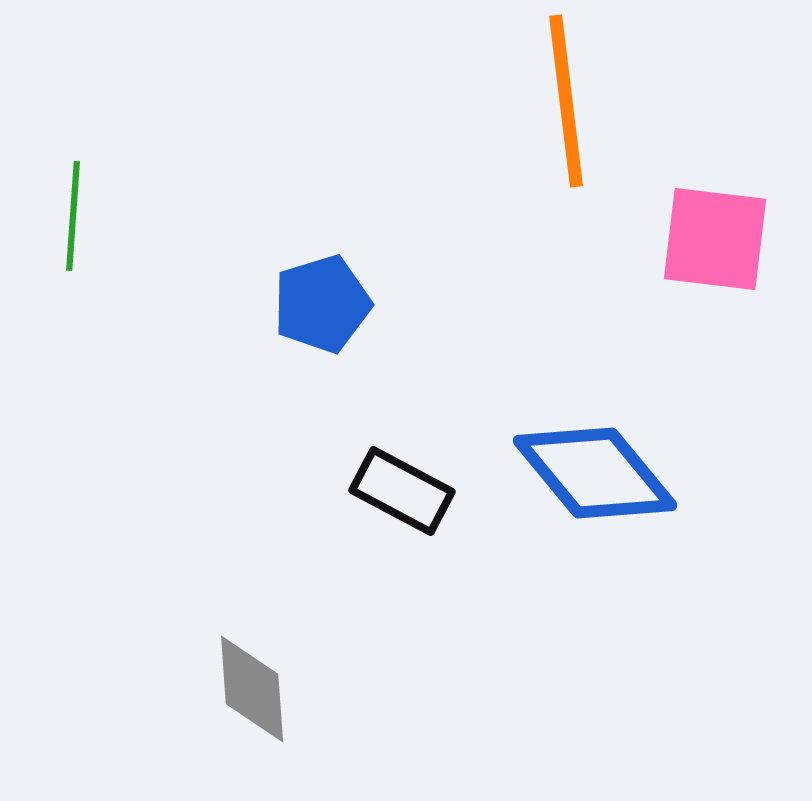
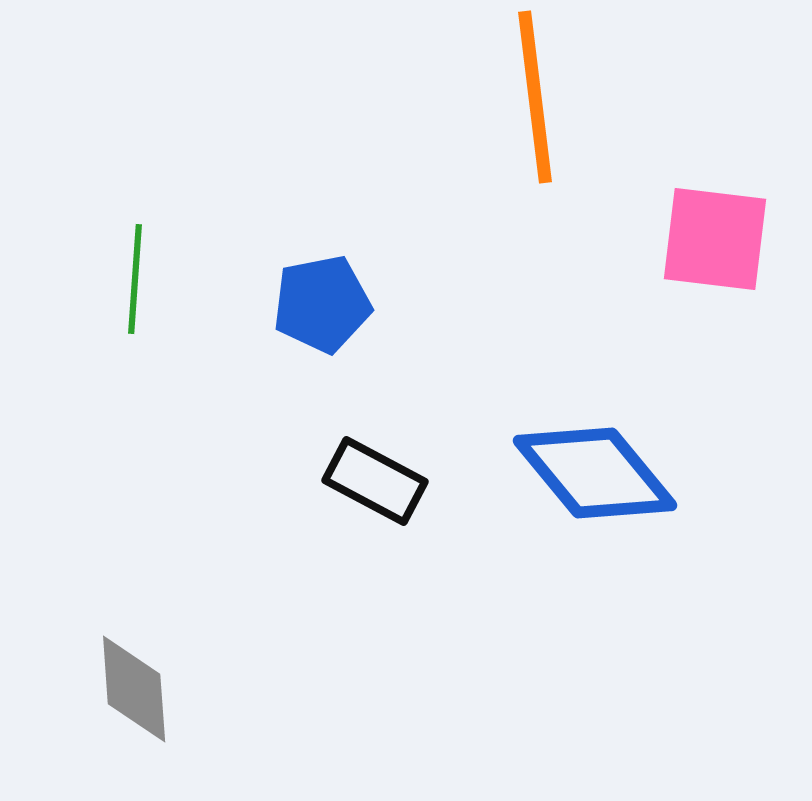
orange line: moved 31 px left, 4 px up
green line: moved 62 px right, 63 px down
blue pentagon: rotated 6 degrees clockwise
black rectangle: moved 27 px left, 10 px up
gray diamond: moved 118 px left
